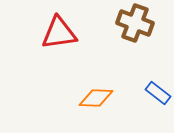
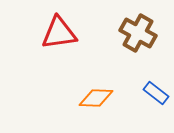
brown cross: moved 3 px right, 10 px down; rotated 9 degrees clockwise
blue rectangle: moved 2 px left
